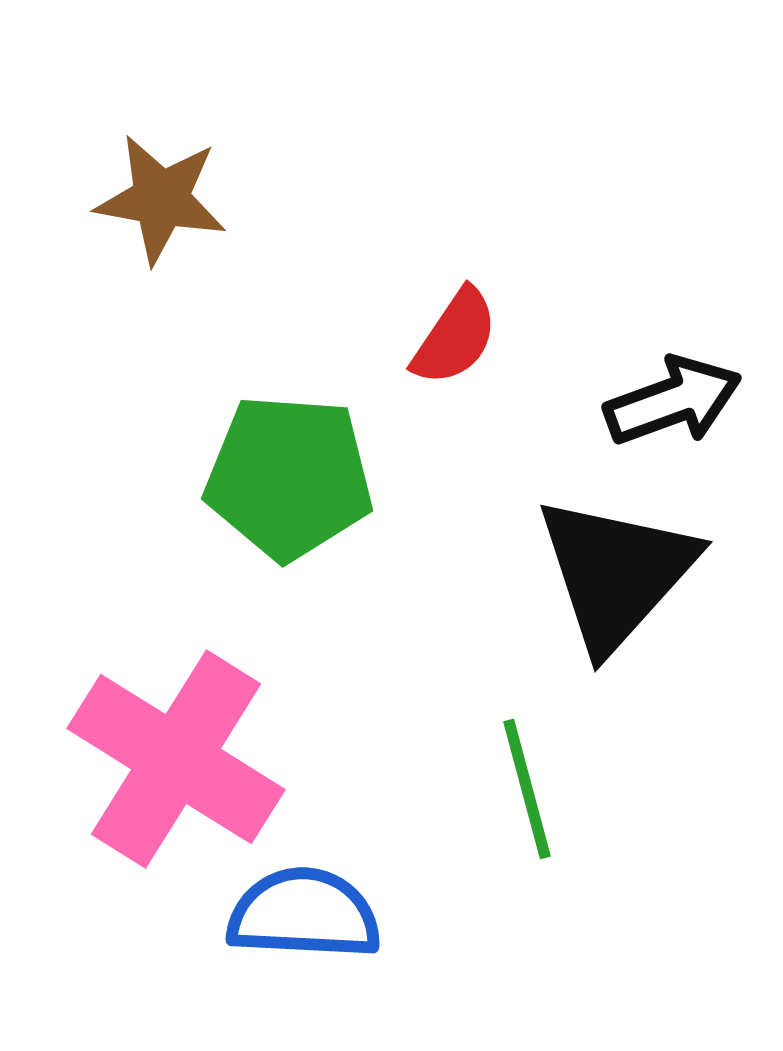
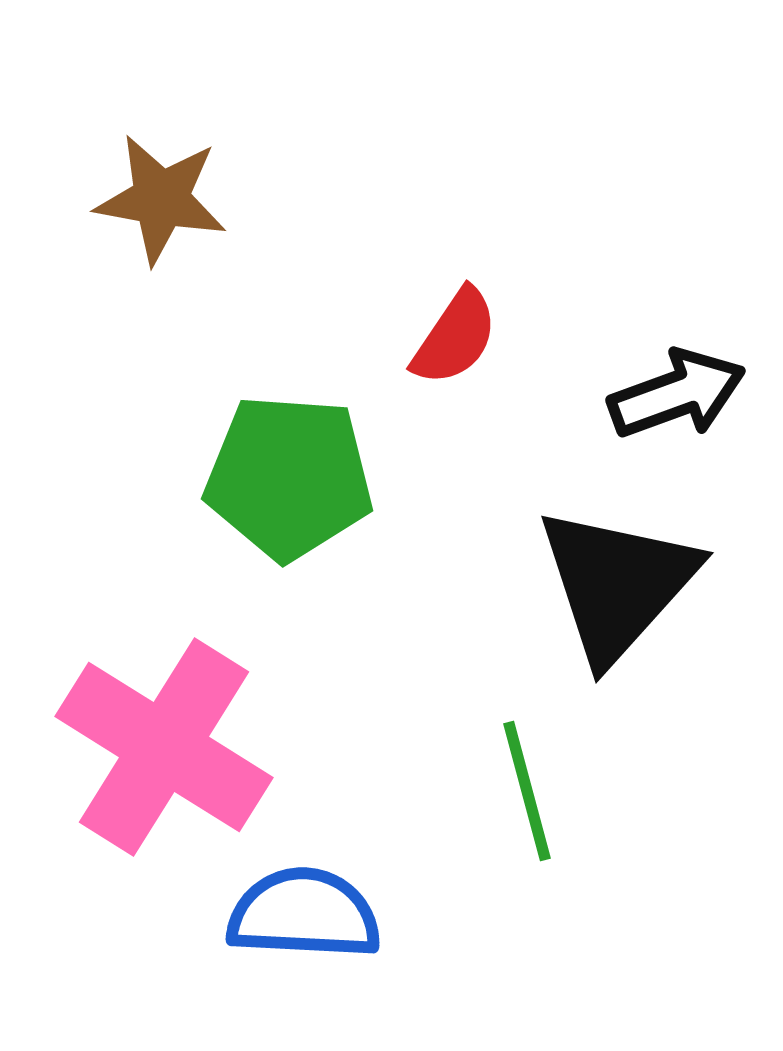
black arrow: moved 4 px right, 7 px up
black triangle: moved 1 px right, 11 px down
pink cross: moved 12 px left, 12 px up
green line: moved 2 px down
